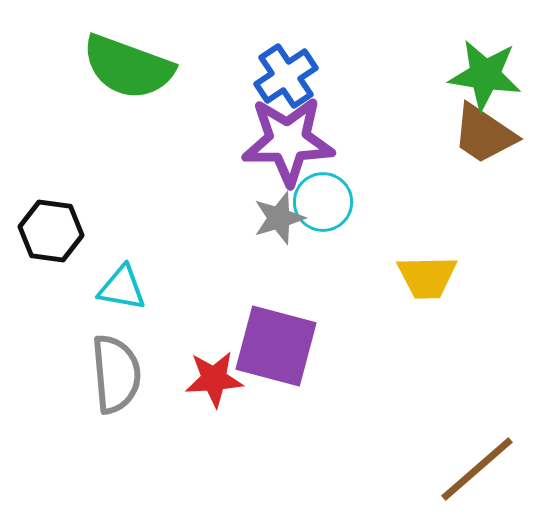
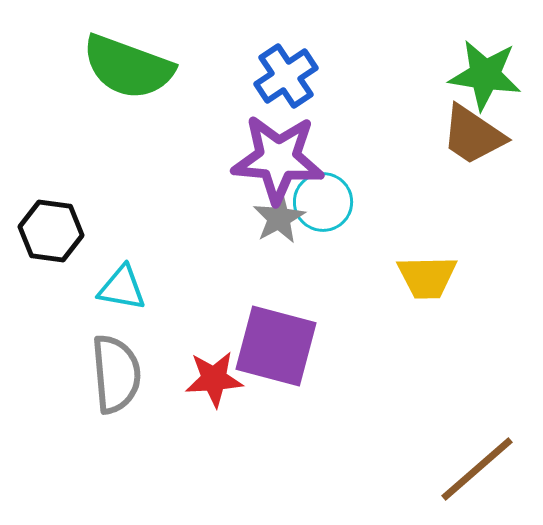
brown trapezoid: moved 11 px left, 1 px down
purple star: moved 10 px left, 18 px down; rotated 6 degrees clockwise
gray star: rotated 12 degrees counterclockwise
